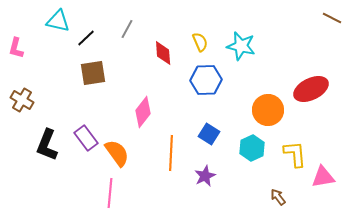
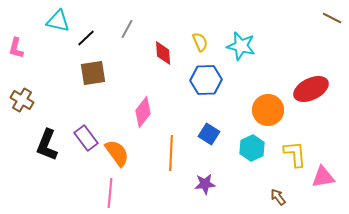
purple star: moved 8 px down; rotated 20 degrees clockwise
